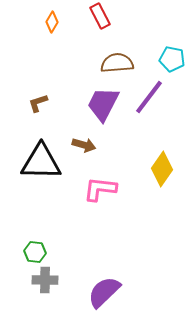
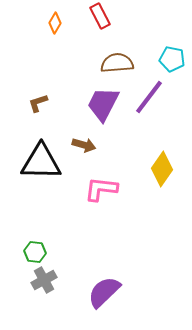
orange diamond: moved 3 px right, 1 px down
pink L-shape: moved 1 px right
gray cross: moved 1 px left; rotated 30 degrees counterclockwise
